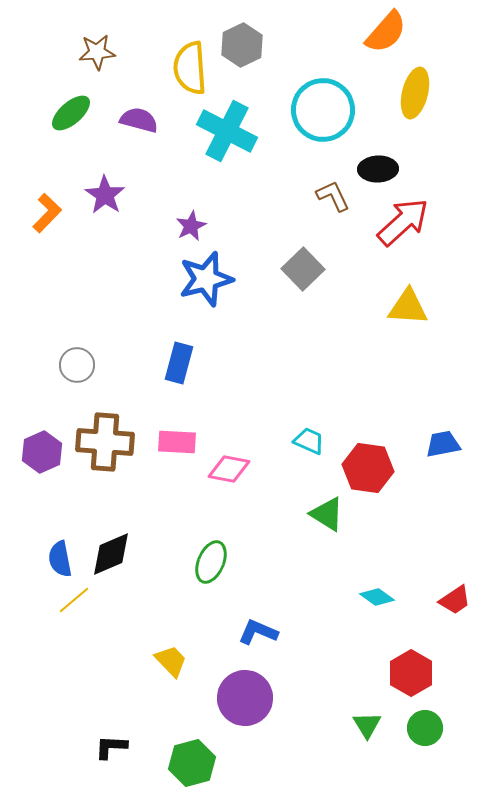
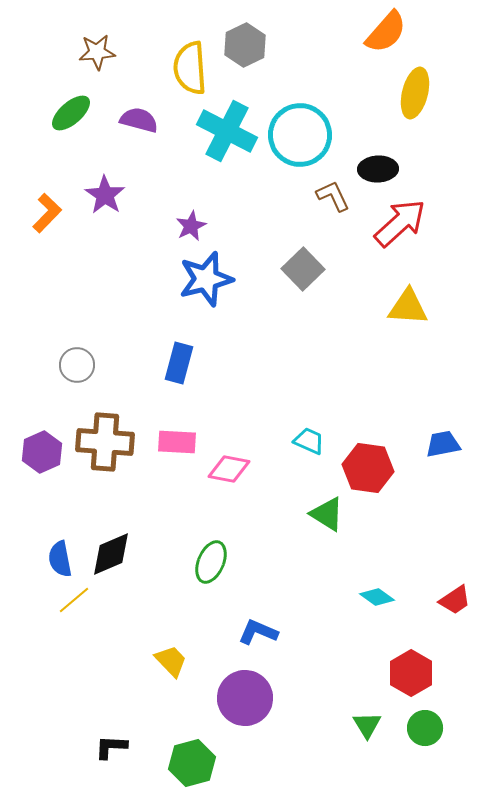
gray hexagon at (242, 45): moved 3 px right
cyan circle at (323, 110): moved 23 px left, 25 px down
red arrow at (403, 222): moved 3 px left, 1 px down
